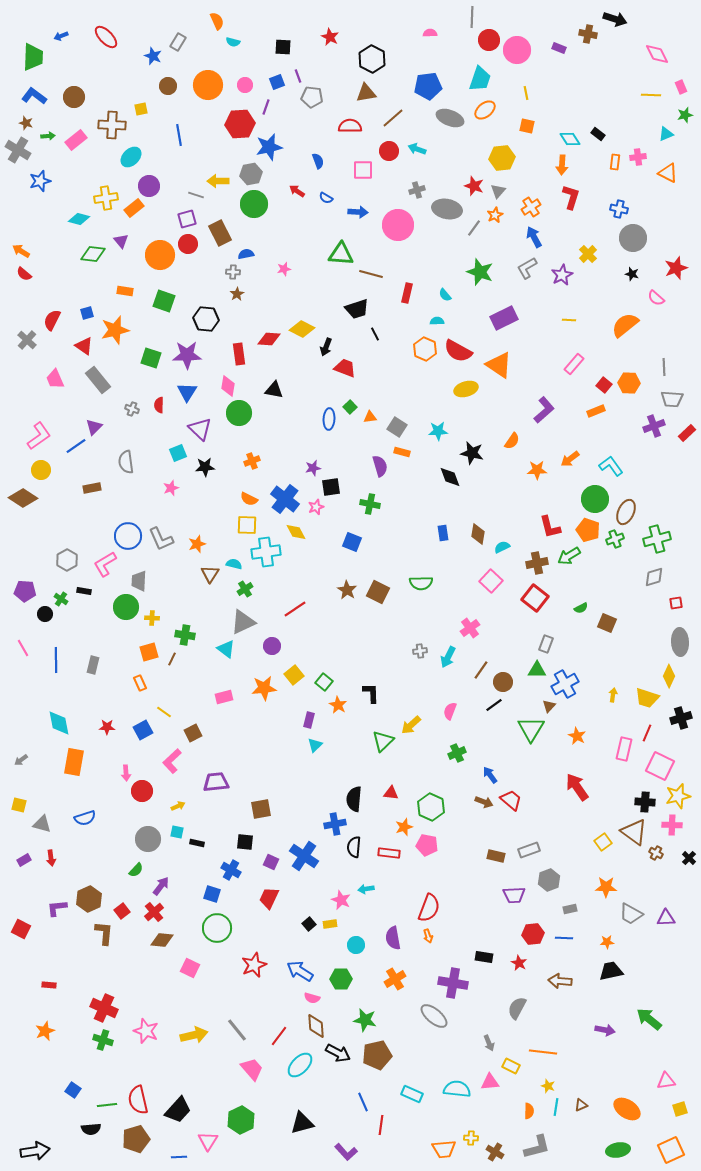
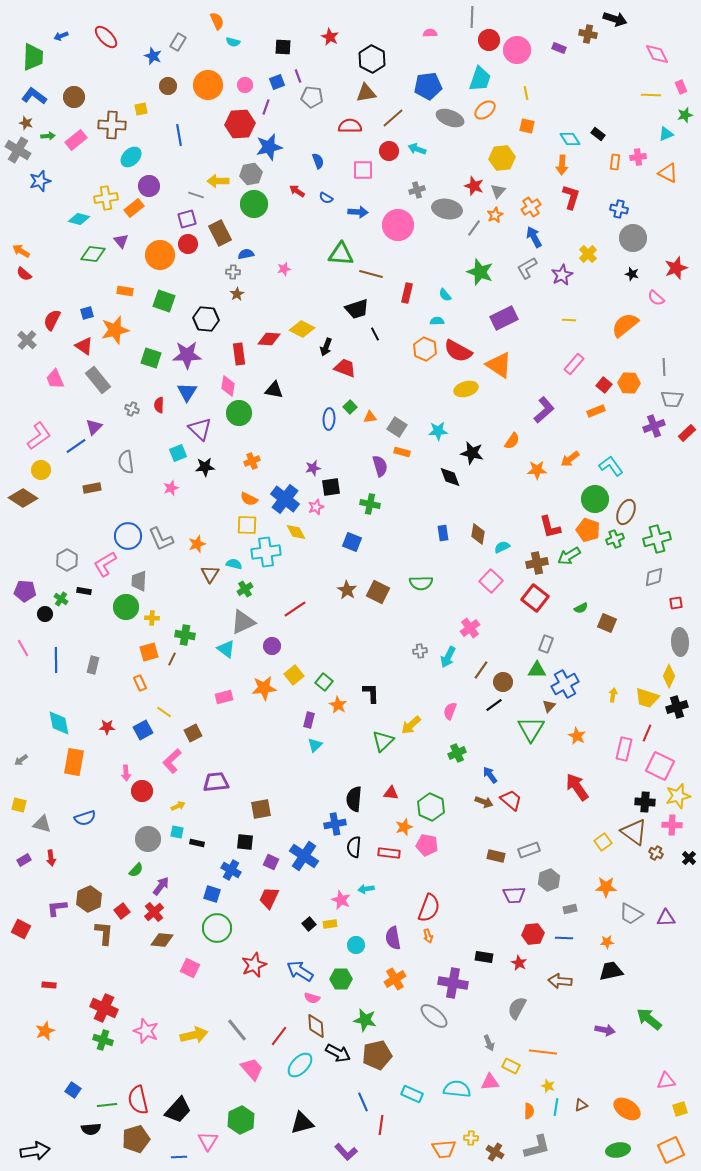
black cross at (681, 718): moved 4 px left, 11 px up
